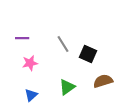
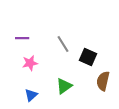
black square: moved 3 px down
brown semicircle: rotated 60 degrees counterclockwise
green triangle: moved 3 px left, 1 px up
